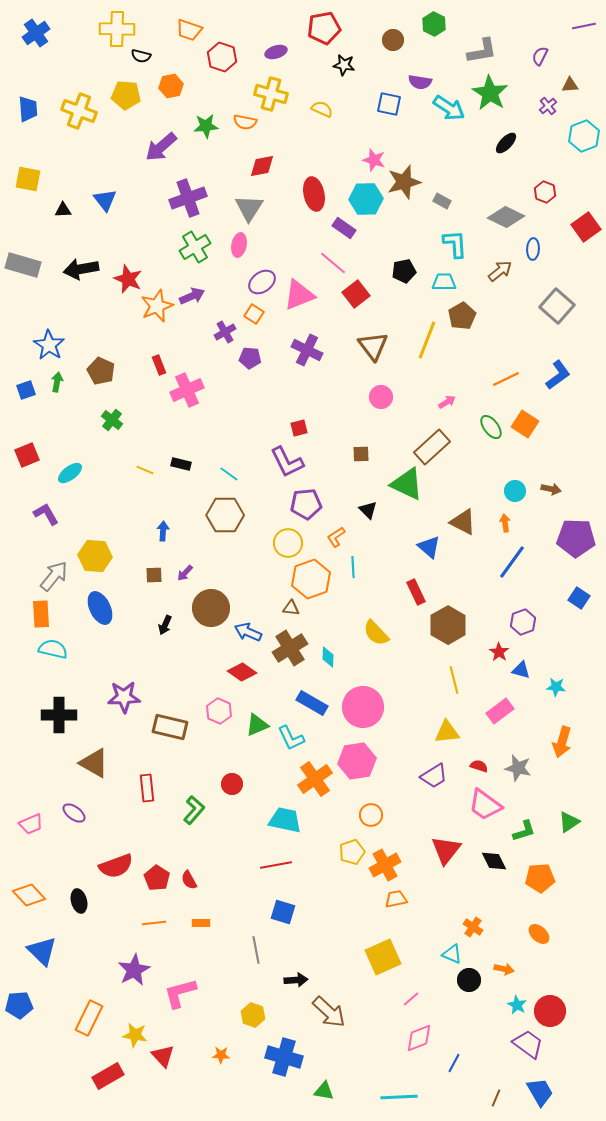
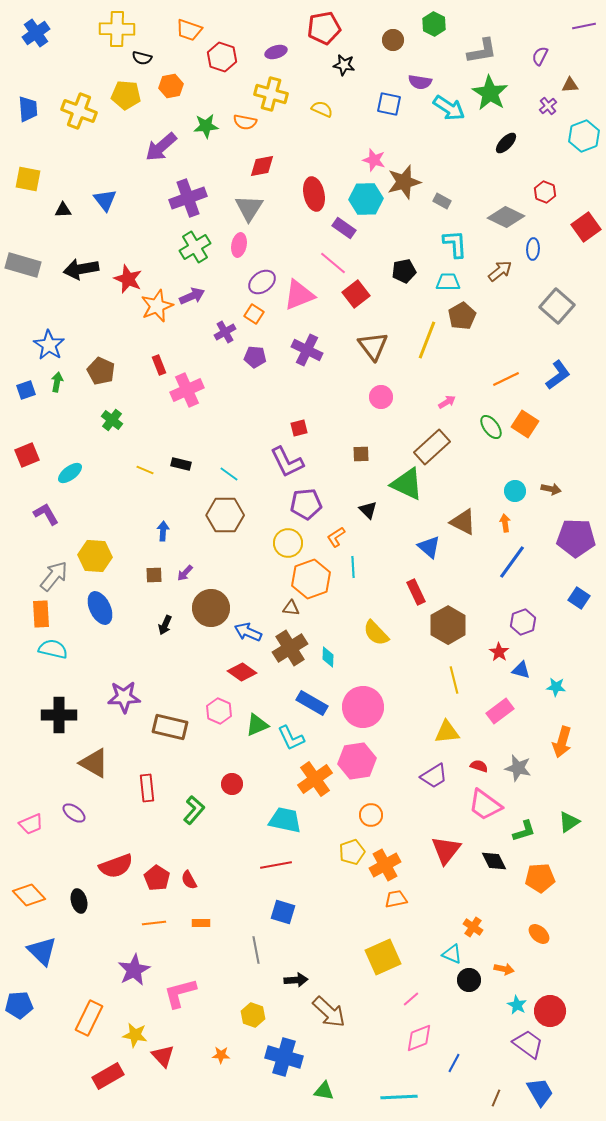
black semicircle at (141, 56): moved 1 px right, 2 px down
cyan trapezoid at (444, 282): moved 4 px right
purple pentagon at (250, 358): moved 5 px right, 1 px up
